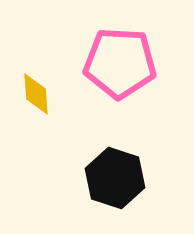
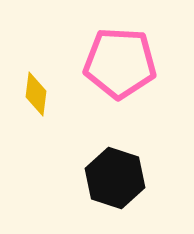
yellow diamond: rotated 12 degrees clockwise
